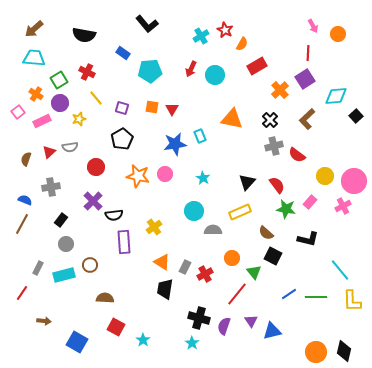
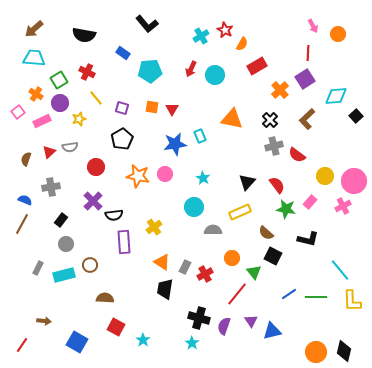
cyan circle at (194, 211): moved 4 px up
red line at (22, 293): moved 52 px down
